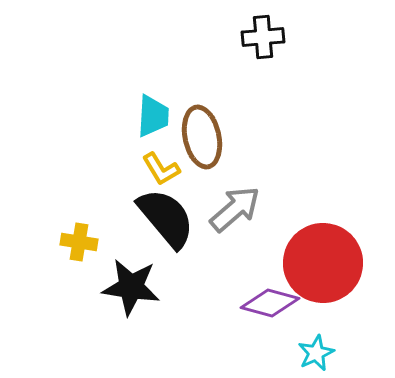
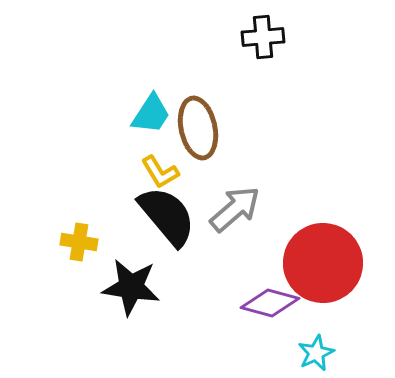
cyan trapezoid: moved 2 px left, 2 px up; rotated 30 degrees clockwise
brown ellipse: moved 4 px left, 9 px up
yellow L-shape: moved 1 px left, 3 px down
black semicircle: moved 1 px right, 2 px up
